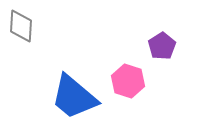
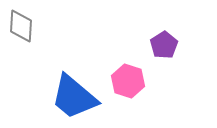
purple pentagon: moved 2 px right, 1 px up
